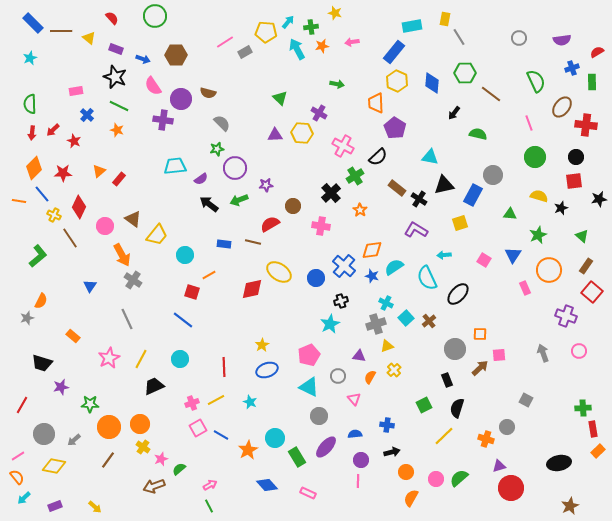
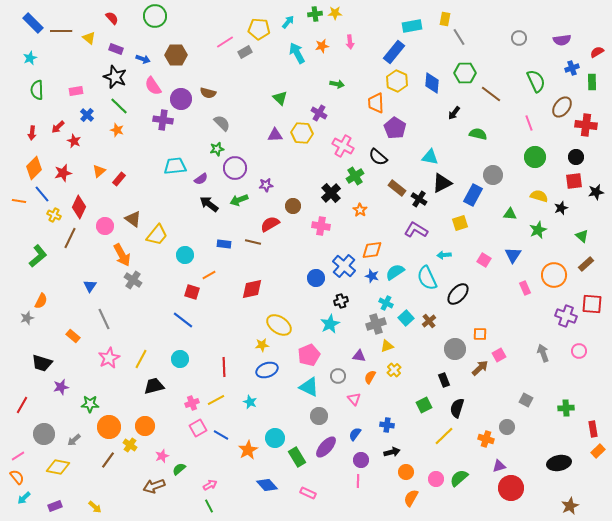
yellow star at (335, 13): rotated 16 degrees counterclockwise
green cross at (311, 27): moved 4 px right, 13 px up
yellow pentagon at (266, 32): moved 7 px left, 3 px up
pink arrow at (352, 42): moved 2 px left; rotated 88 degrees counterclockwise
cyan arrow at (297, 49): moved 4 px down
green semicircle at (30, 104): moved 7 px right, 14 px up
green line at (119, 106): rotated 18 degrees clockwise
red arrow at (53, 130): moved 5 px right, 3 px up
black semicircle at (378, 157): rotated 84 degrees clockwise
red star at (63, 173): rotated 12 degrees counterclockwise
black triangle at (444, 185): moved 2 px left, 2 px up; rotated 15 degrees counterclockwise
black star at (599, 199): moved 3 px left, 7 px up
green star at (538, 235): moved 5 px up
brown line at (70, 238): rotated 60 degrees clockwise
brown rectangle at (586, 266): moved 2 px up; rotated 14 degrees clockwise
cyan semicircle at (394, 267): moved 1 px right, 5 px down
orange circle at (549, 270): moved 5 px right, 5 px down
yellow ellipse at (279, 272): moved 53 px down
red square at (592, 292): moved 12 px down; rotated 35 degrees counterclockwise
gray line at (127, 319): moved 23 px left
yellow star at (262, 345): rotated 24 degrees clockwise
pink square at (499, 355): rotated 24 degrees counterclockwise
black rectangle at (447, 380): moved 3 px left
black trapezoid at (154, 386): rotated 10 degrees clockwise
green cross at (583, 408): moved 17 px left
orange circle at (140, 424): moved 5 px right, 2 px down
blue semicircle at (355, 434): rotated 48 degrees counterclockwise
yellow cross at (143, 447): moved 13 px left, 2 px up
pink star at (161, 459): moved 1 px right, 3 px up
yellow diamond at (54, 466): moved 4 px right, 1 px down
